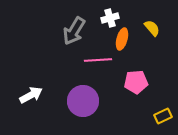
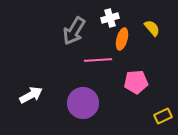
purple circle: moved 2 px down
